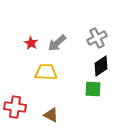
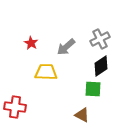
gray cross: moved 3 px right, 1 px down
gray arrow: moved 9 px right, 4 px down
brown triangle: moved 31 px right
